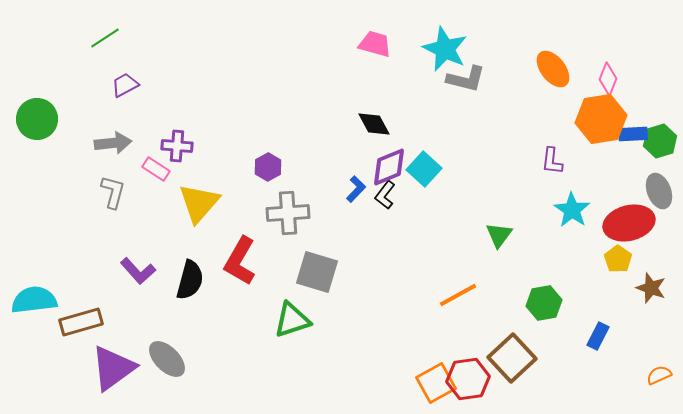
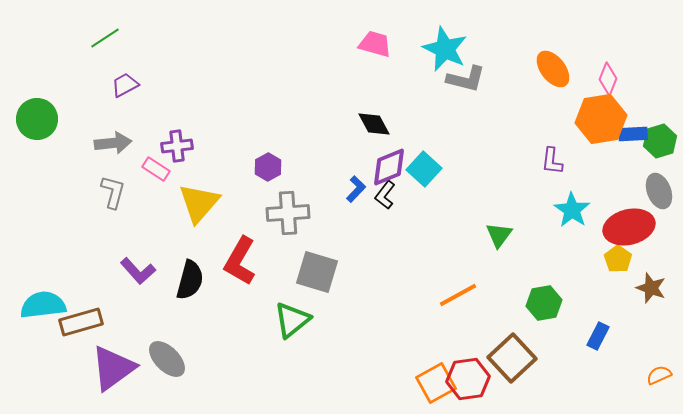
purple cross at (177, 146): rotated 12 degrees counterclockwise
red ellipse at (629, 223): moved 4 px down
cyan semicircle at (34, 300): moved 9 px right, 5 px down
green triangle at (292, 320): rotated 21 degrees counterclockwise
